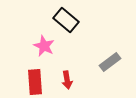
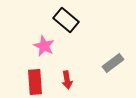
gray rectangle: moved 3 px right, 1 px down
